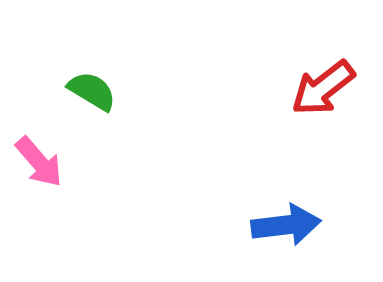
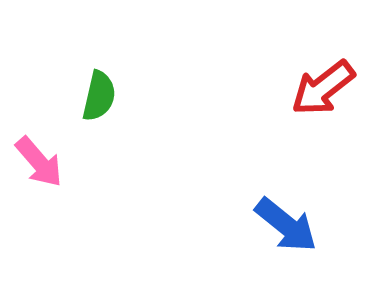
green semicircle: moved 7 px right, 5 px down; rotated 72 degrees clockwise
blue arrow: rotated 46 degrees clockwise
